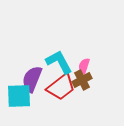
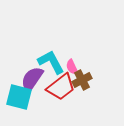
cyan L-shape: moved 8 px left
pink semicircle: moved 12 px left, 1 px down; rotated 42 degrees counterclockwise
purple semicircle: rotated 12 degrees clockwise
cyan square: moved 1 px down; rotated 16 degrees clockwise
